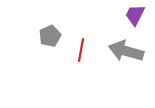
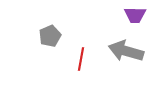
purple trapezoid: rotated 115 degrees counterclockwise
red line: moved 9 px down
